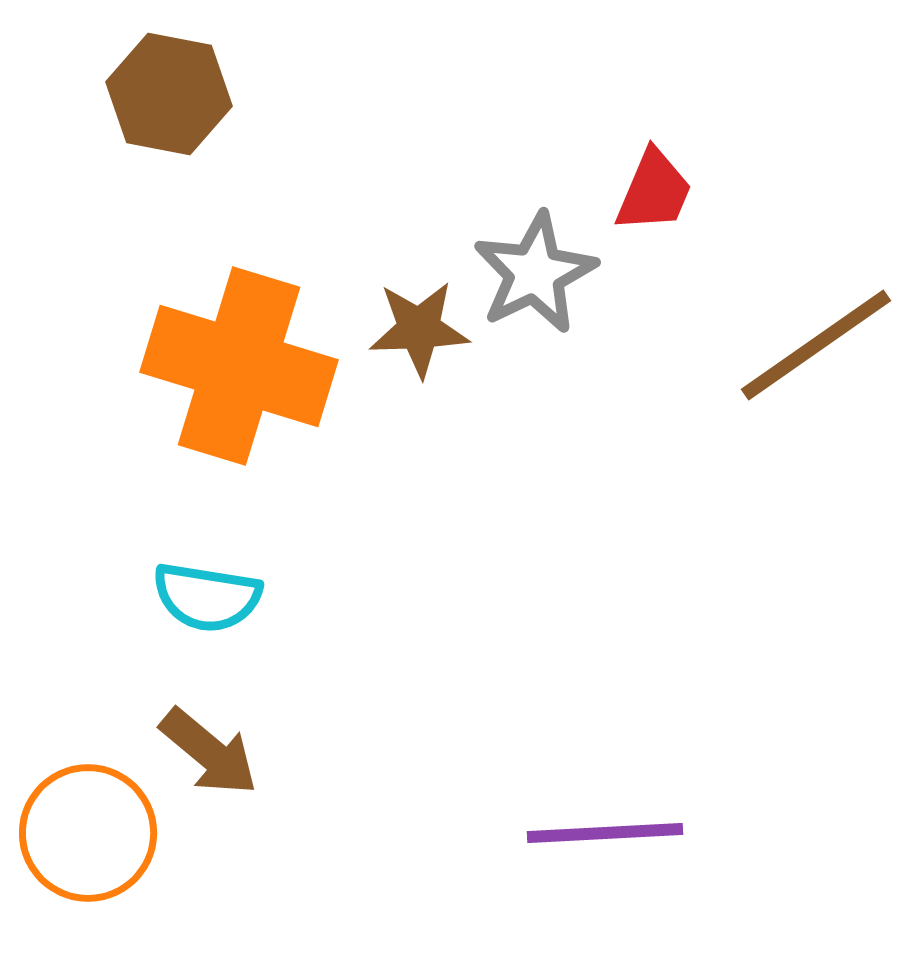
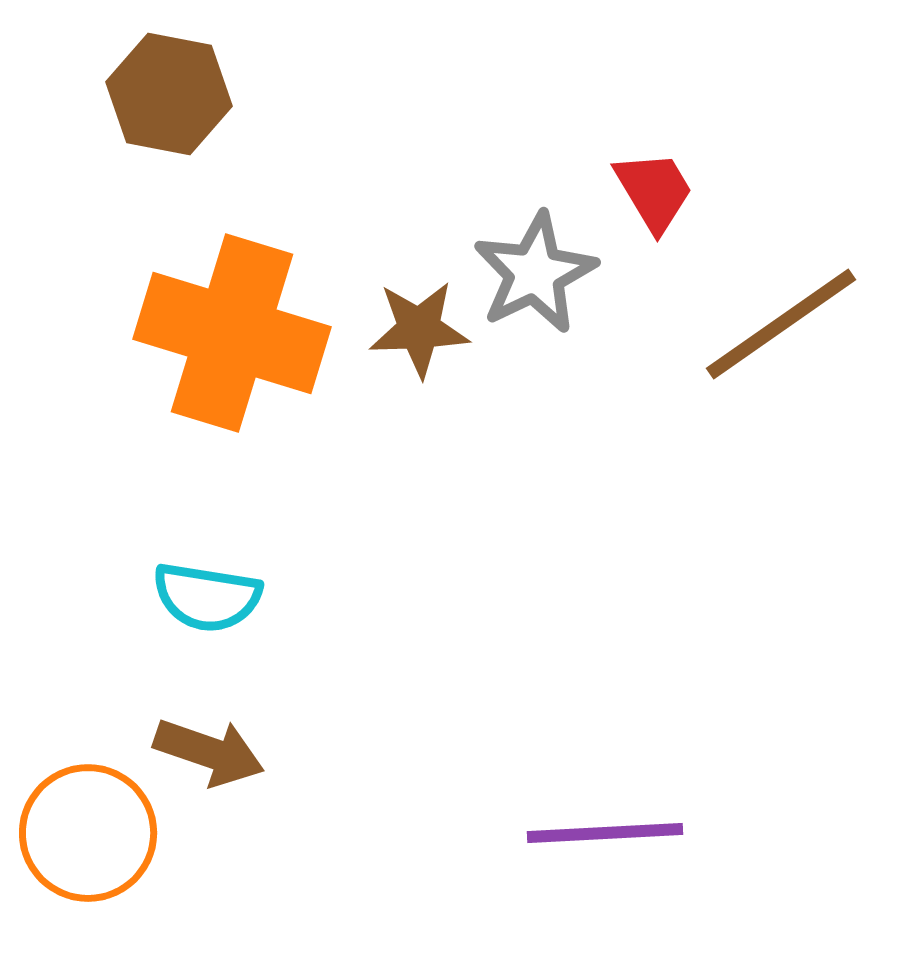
red trapezoid: rotated 54 degrees counterclockwise
brown line: moved 35 px left, 21 px up
orange cross: moved 7 px left, 33 px up
brown arrow: rotated 21 degrees counterclockwise
